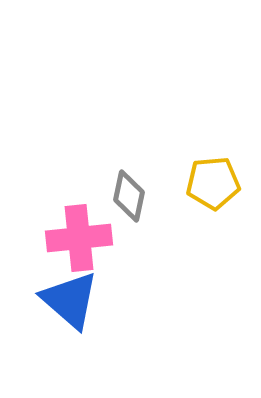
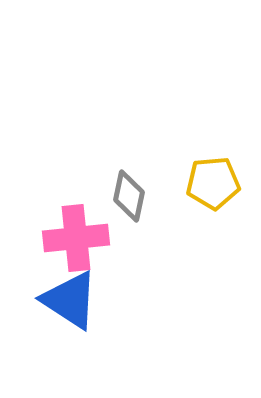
pink cross: moved 3 px left
blue triangle: rotated 8 degrees counterclockwise
